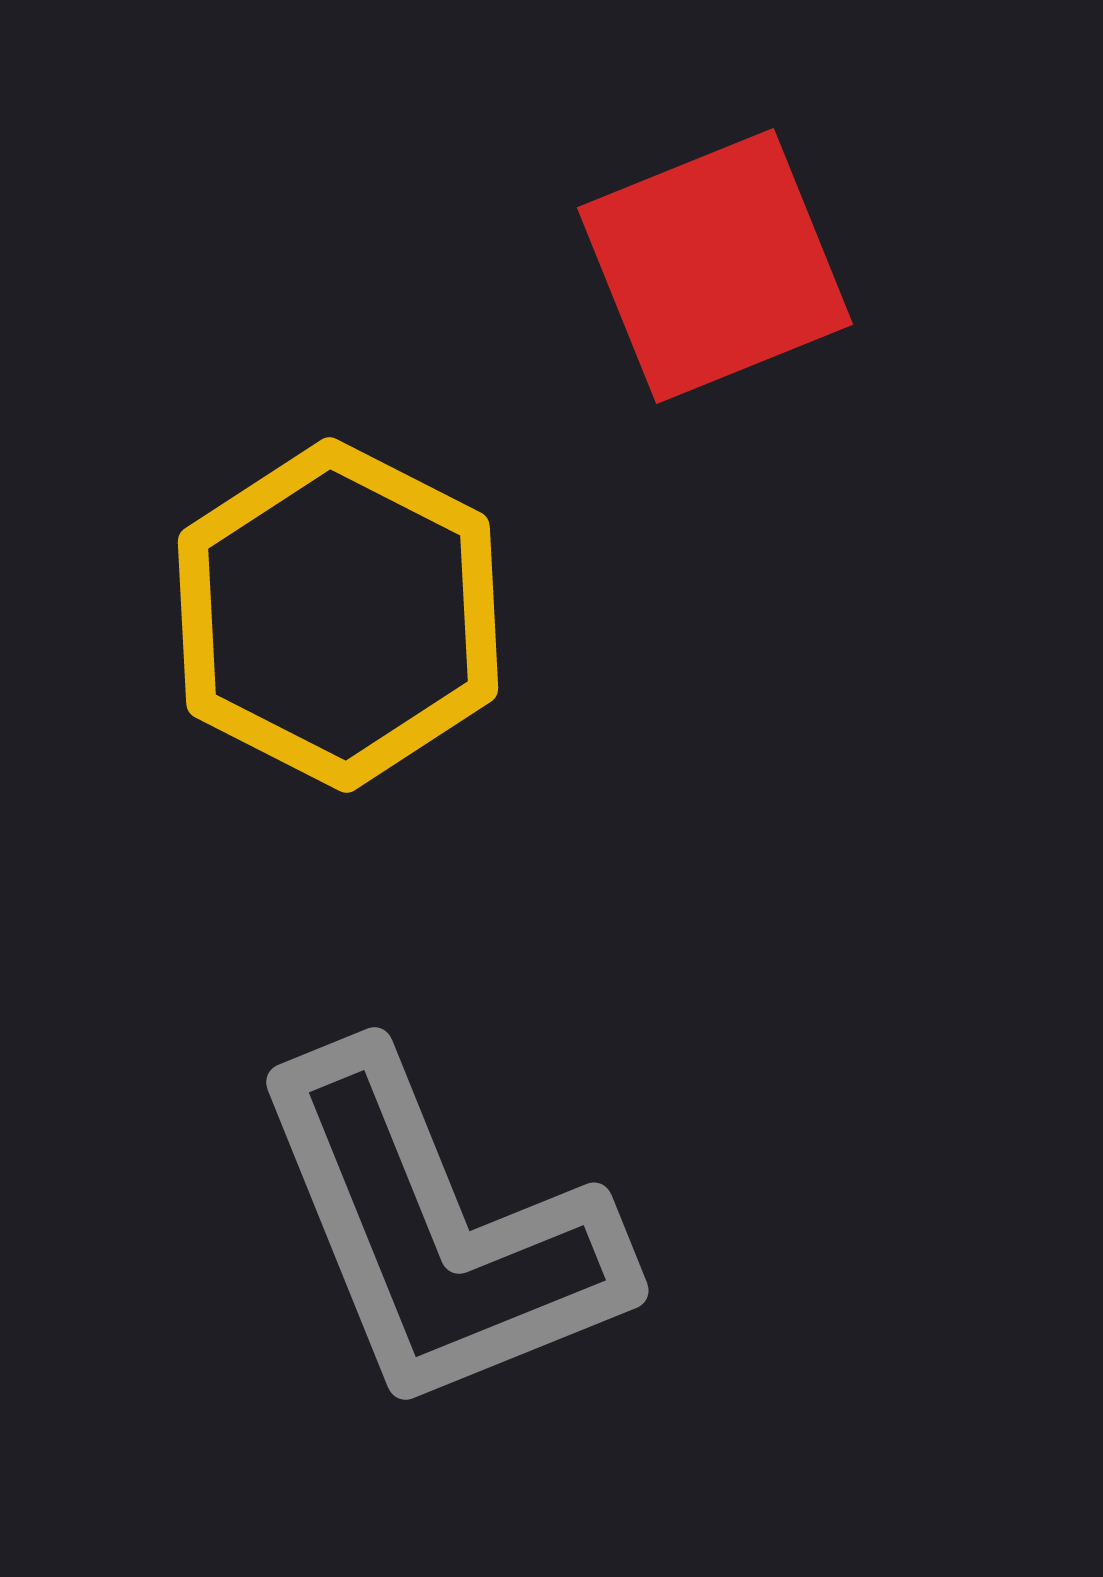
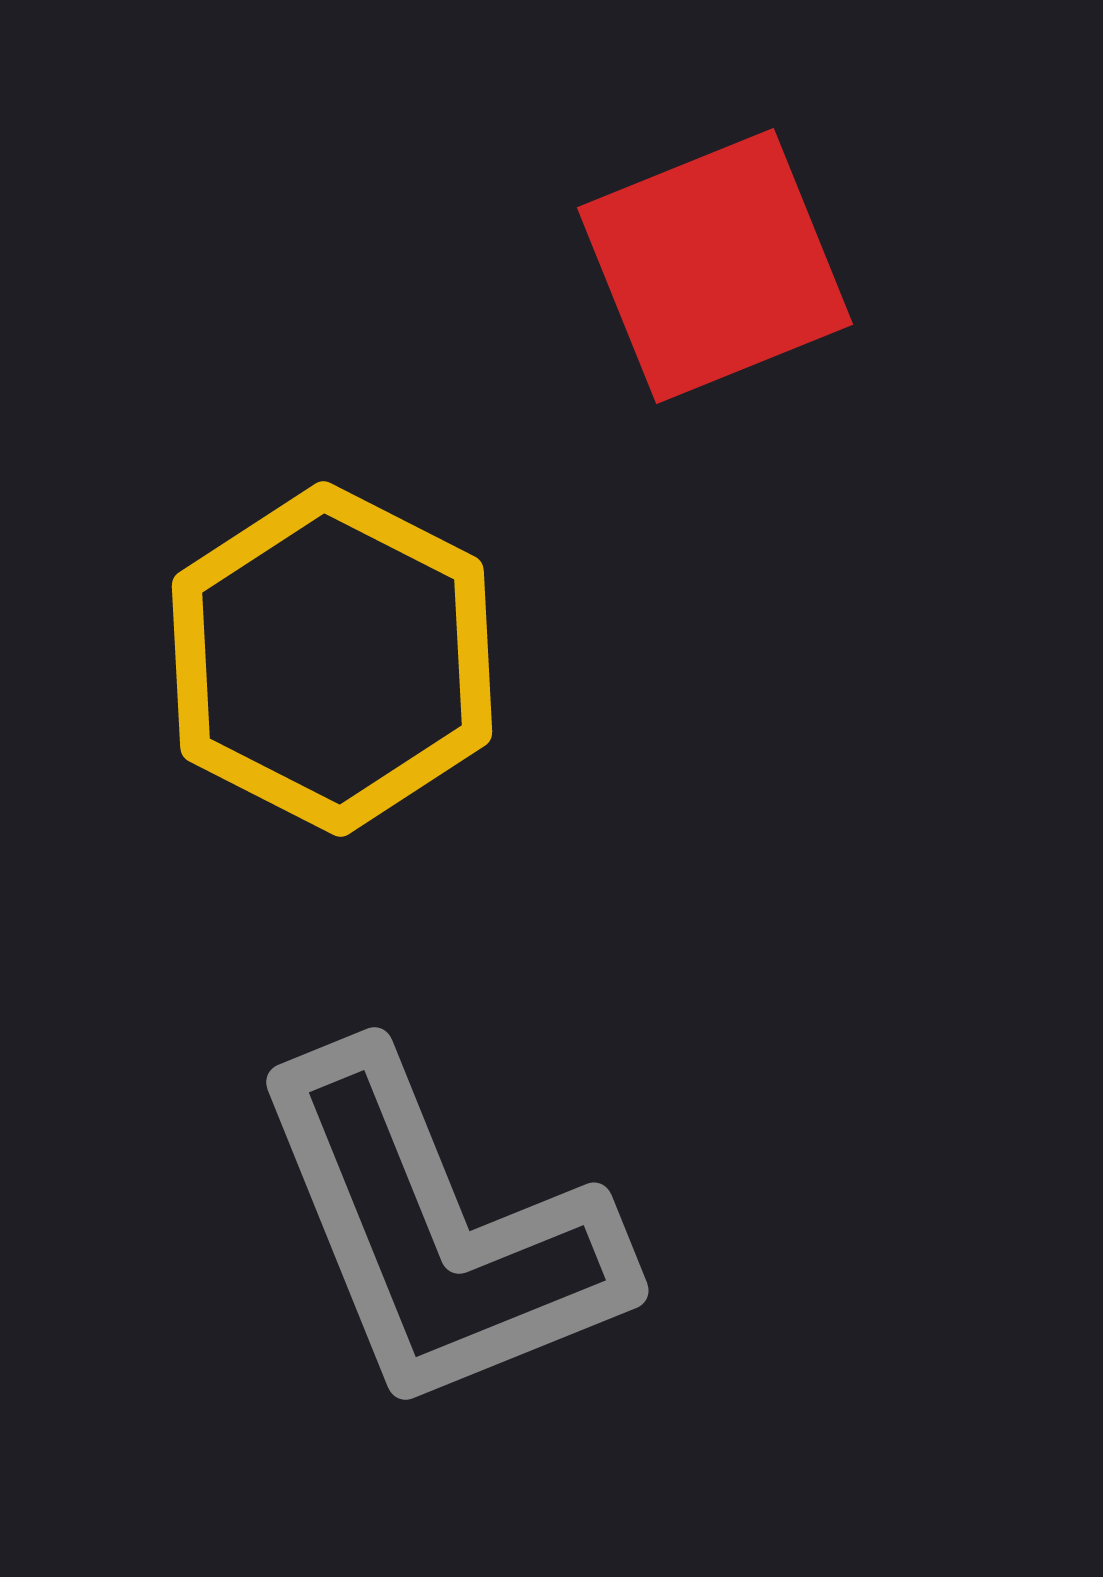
yellow hexagon: moved 6 px left, 44 px down
